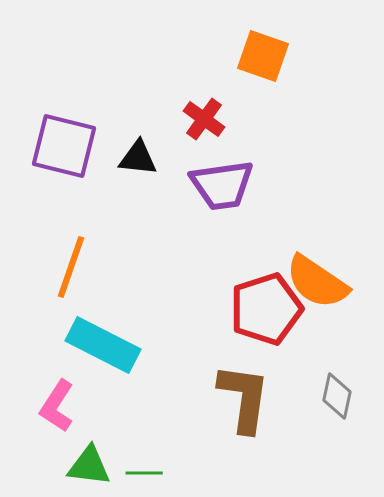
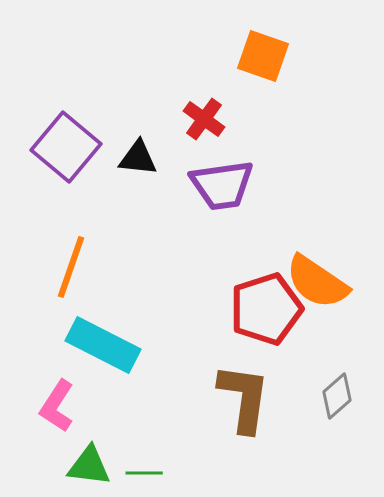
purple square: moved 2 px right, 1 px down; rotated 26 degrees clockwise
gray diamond: rotated 36 degrees clockwise
